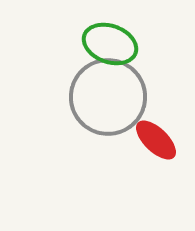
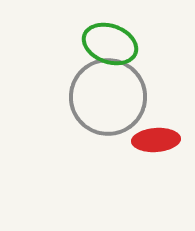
red ellipse: rotated 48 degrees counterclockwise
